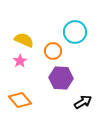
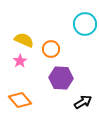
cyan circle: moved 10 px right, 8 px up
orange circle: moved 2 px left, 2 px up
